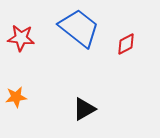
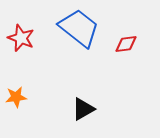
red star: rotated 16 degrees clockwise
red diamond: rotated 20 degrees clockwise
black triangle: moved 1 px left
